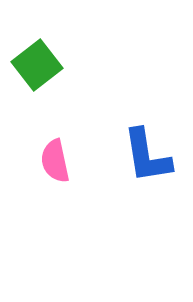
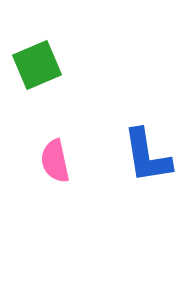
green square: rotated 15 degrees clockwise
